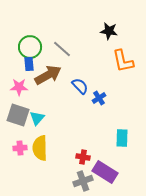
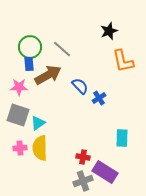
black star: rotated 30 degrees counterclockwise
cyan triangle: moved 1 px right, 5 px down; rotated 14 degrees clockwise
